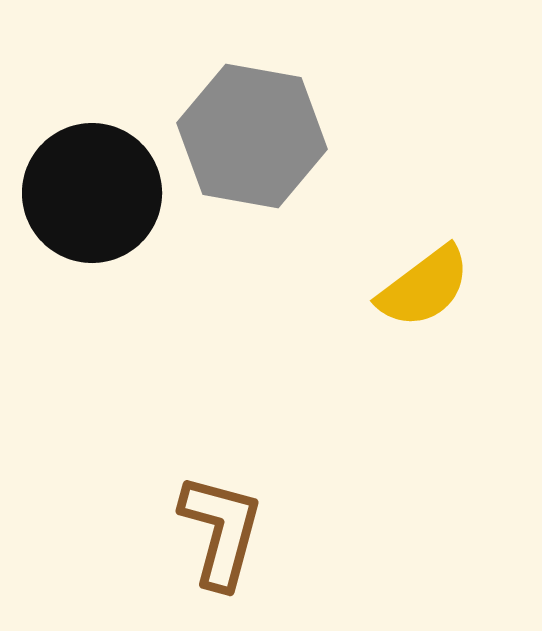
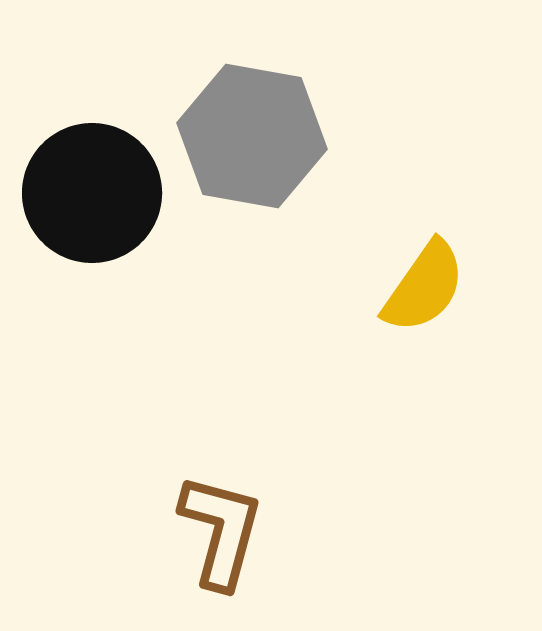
yellow semicircle: rotated 18 degrees counterclockwise
